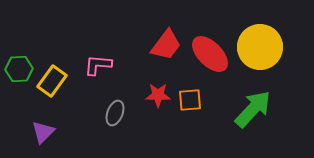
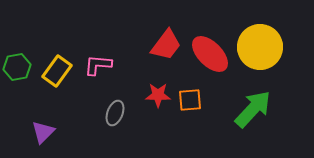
green hexagon: moved 2 px left, 2 px up; rotated 8 degrees counterclockwise
yellow rectangle: moved 5 px right, 10 px up
